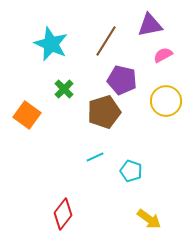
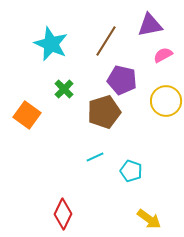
red diamond: rotated 12 degrees counterclockwise
